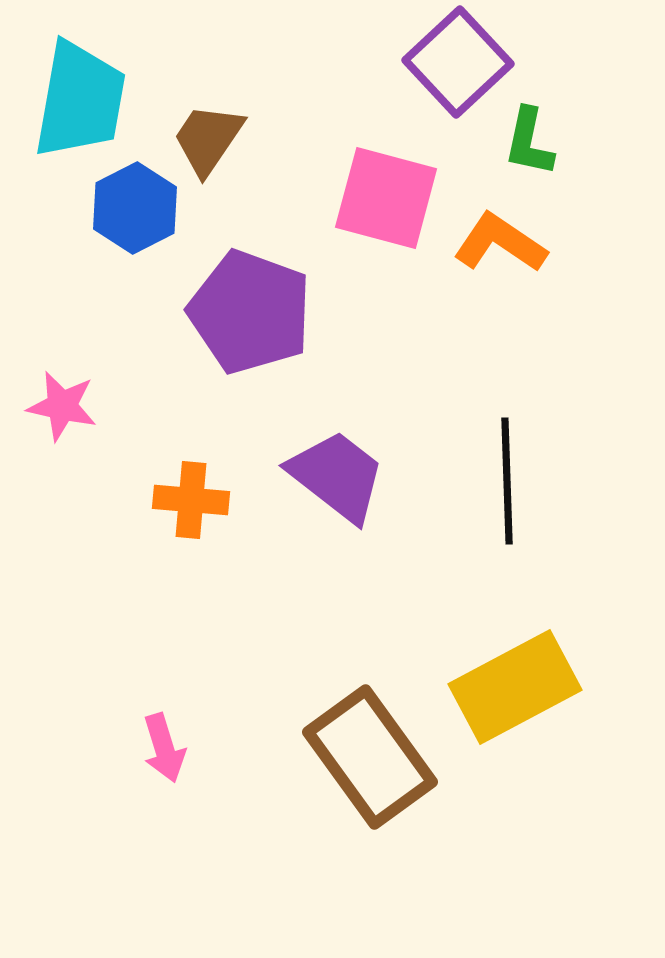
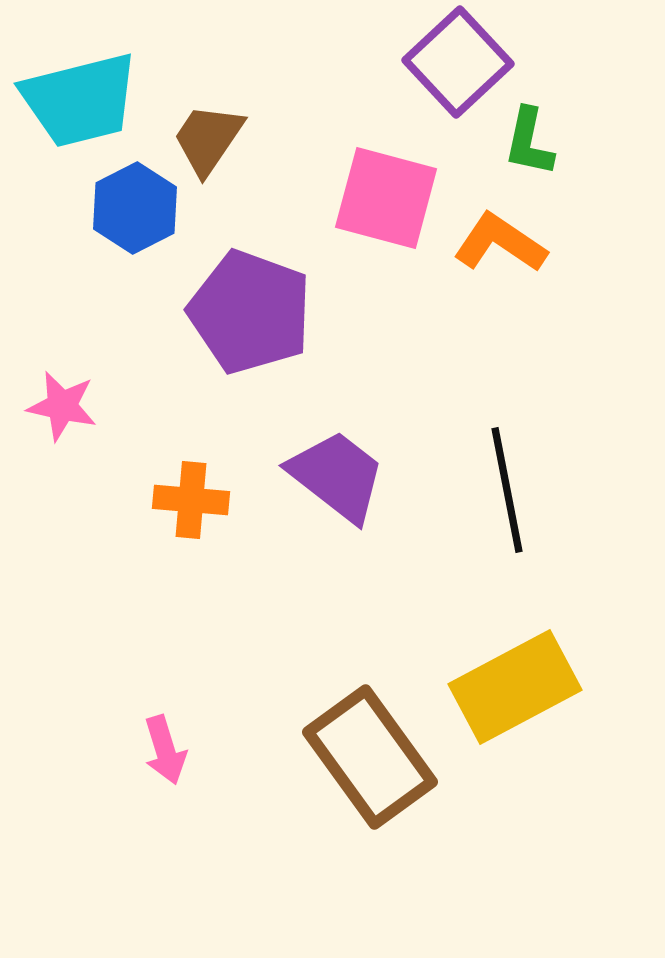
cyan trapezoid: rotated 66 degrees clockwise
black line: moved 9 px down; rotated 9 degrees counterclockwise
pink arrow: moved 1 px right, 2 px down
